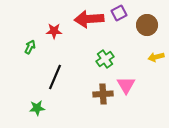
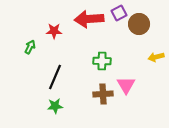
brown circle: moved 8 px left, 1 px up
green cross: moved 3 px left, 2 px down; rotated 36 degrees clockwise
green star: moved 18 px right, 2 px up
